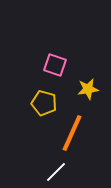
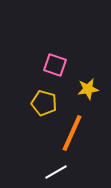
white line: rotated 15 degrees clockwise
